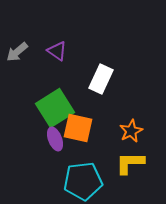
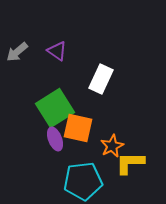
orange star: moved 19 px left, 15 px down
